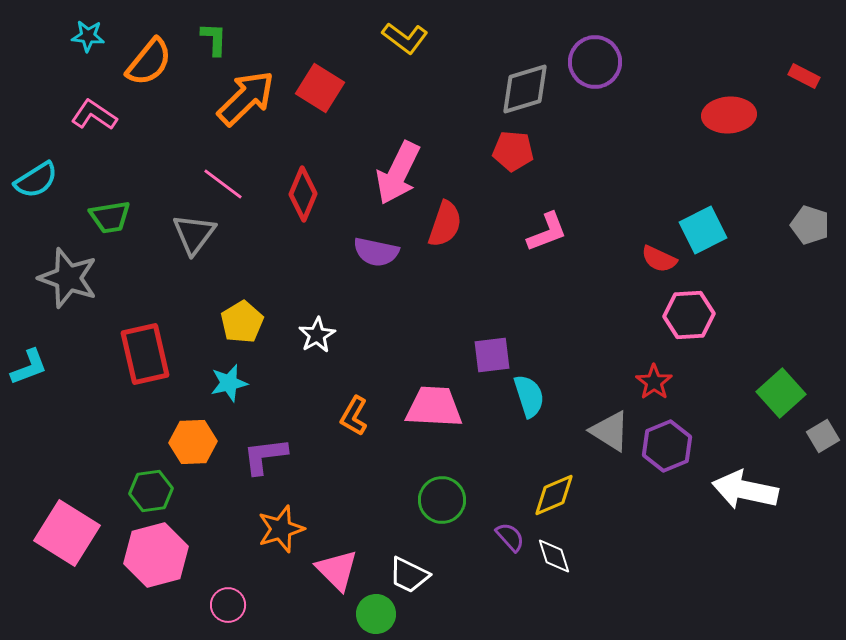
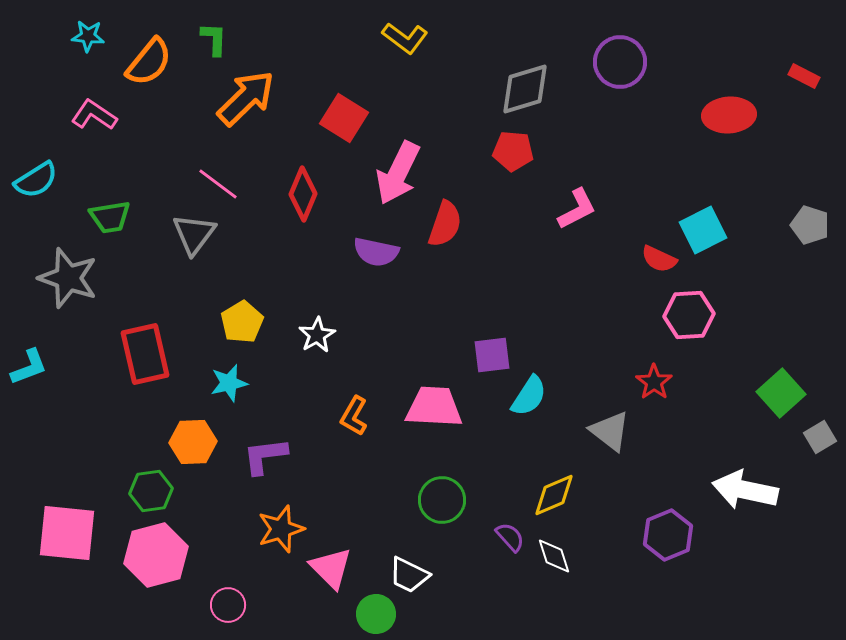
purple circle at (595, 62): moved 25 px right
red square at (320, 88): moved 24 px right, 30 px down
pink line at (223, 184): moved 5 px left
pink L-shape at (547, 232): moved 30 px right, 23 px up; rotated 6 degrees counterclockwise
cyan semicircle at (529, 396): rotated 51 degrees clockwise
gray triangle at (610, 431): rotated 6 degrees clockwise
gray square at (823, 436): moved 3 px left, 1 px down
purple hexagon at (667, 446): moved 1 px right, 89 px down
pink square at (67, 533): rotated 26 degrees counterclockwise
pink triangle at (337, 570): moved 6 px left, 2 px up
